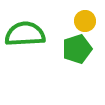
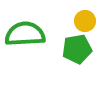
green pentagon: rotated 8 degrees clockwise
